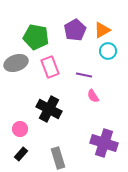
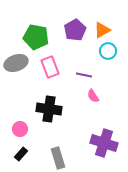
black cross: rotated 20 degrees counterclockwise
